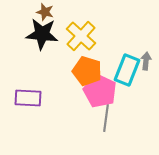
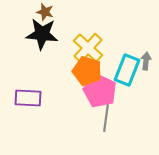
yellow cross: moved 7 px right, 12 px down
